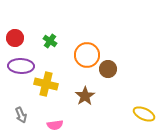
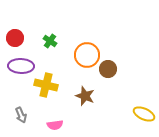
yellow cross: moved 1 px down
brown star: rotated 18 degrees counterclockwise
